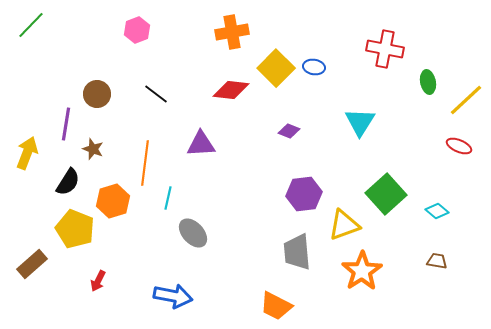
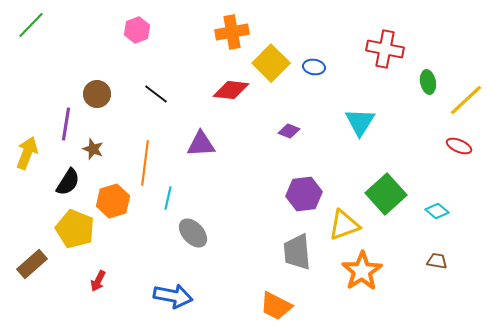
yellow square: moved 5 px left, 5 px up
